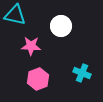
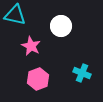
pink star: rotated 24 degrees clockwise
